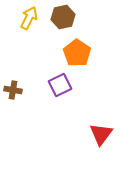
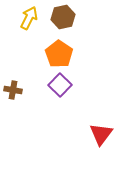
orange pentagon: moved 18 px left, 1 px down
purple square: rotated 20 degrees counterclockwise
